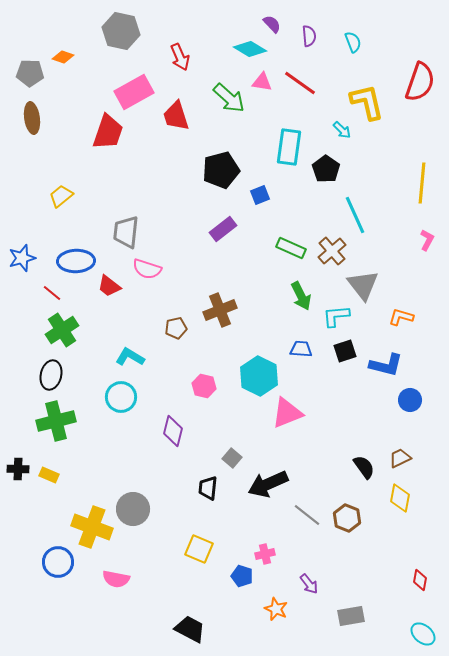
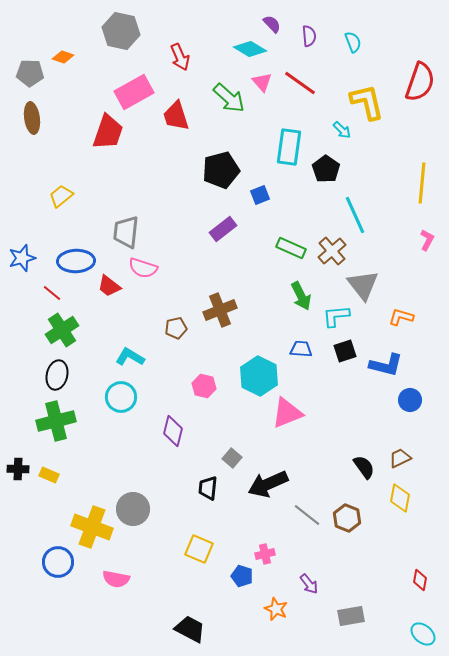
pink triangle at (262, 82): rotated 40 degrees clockwise
pink semicircle at (147, 269): moved 4 px left, 1 px up
black ellipse at (51, 375): moved 6 px right
